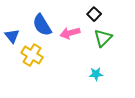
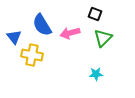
black square: moved 1 px right; rotated 24 degrees counterclockwise
blue triangle: moved 2 px right, 1 px down
yellow cross: rotated 20 degrees counterclockwise
